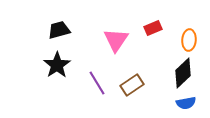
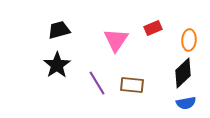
brown rectangle: rotated 40 degrees clockwise
